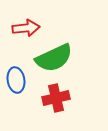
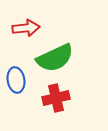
green semicircle: moved 1 px right
